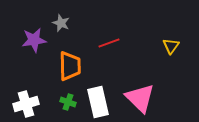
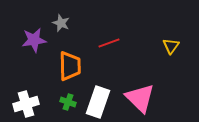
white rectangle: rotated 32 degrees clockwise
